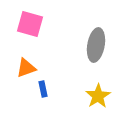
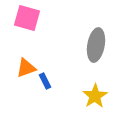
pink square: moved 3 px left, 6 px up
blue rectangle: moved 2 px right, 8 px up; rotated 14 degrees counterclockwise
yellow star: moved 3 px left
